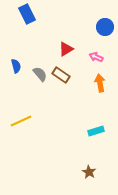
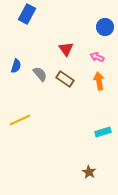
blue rectangle: rotated 54 degrees clockwise
red triangle: rotated 35 degrees counterclockwise
pink arrow: moved 1 px right
blue semicircle: rotated 32 degrees clockwise
brown rectangle: moved 4 px right, 4 px down
orange arrow: moved 1 px left, 2 px up
yellow line: moved 1 px left, 1 px up
cyan rectangle: moved 7 px right, 1 px down
